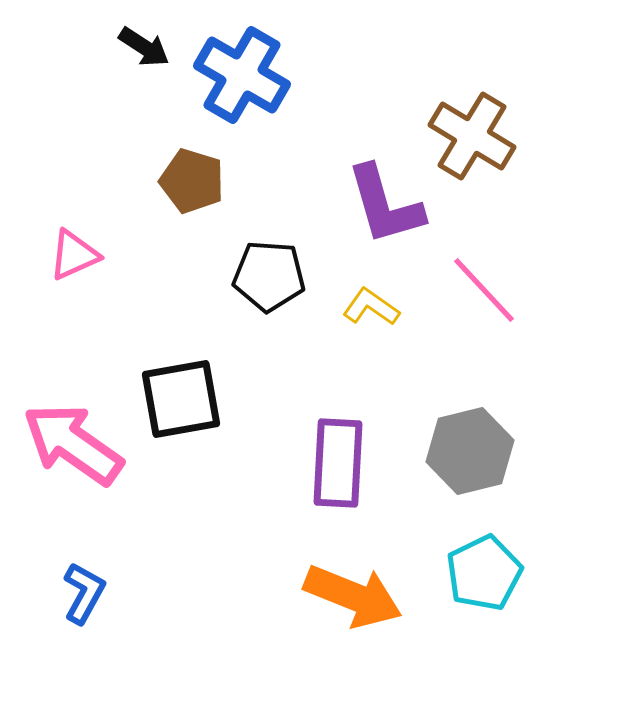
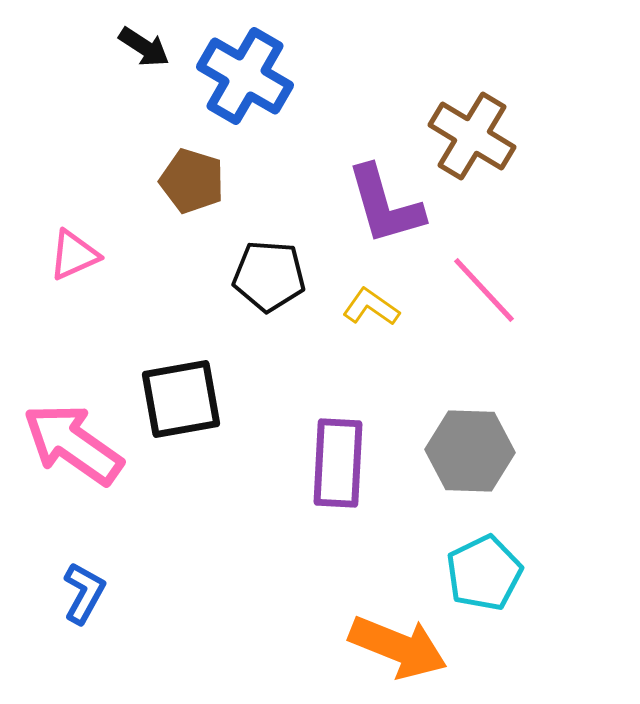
blue cross: moved 3 px right, 1 px down
gray hexagon: rotated 16 degrees clockwise
orange arrow: moved 45 px right, 51 px down
